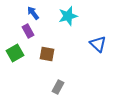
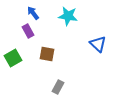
cyan star: rotated 24 degrees clockwise
green square: moved 2 px left, 5 px down
